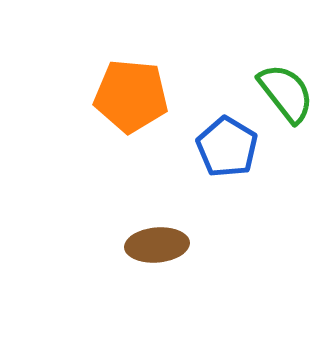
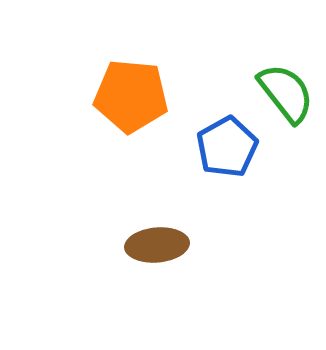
blue pentagon: rotated 12 degrees clockwise
